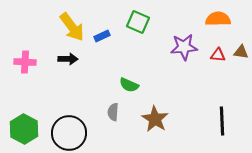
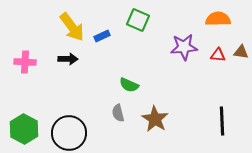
green square: moved 2 px up
gray semicircle: moved 5 px right, 1 px down; rotated 18 degrees counterclockwise
